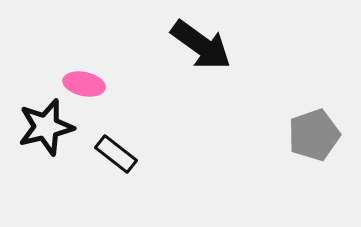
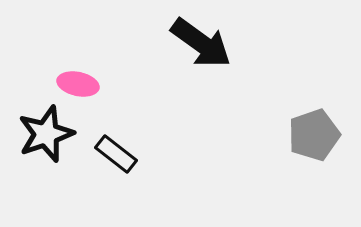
black arrow: moved 2 px up
pink ellipse: moved 6 px left
black star: moved 7 px down; rotated 6 degrees counterclockwise
